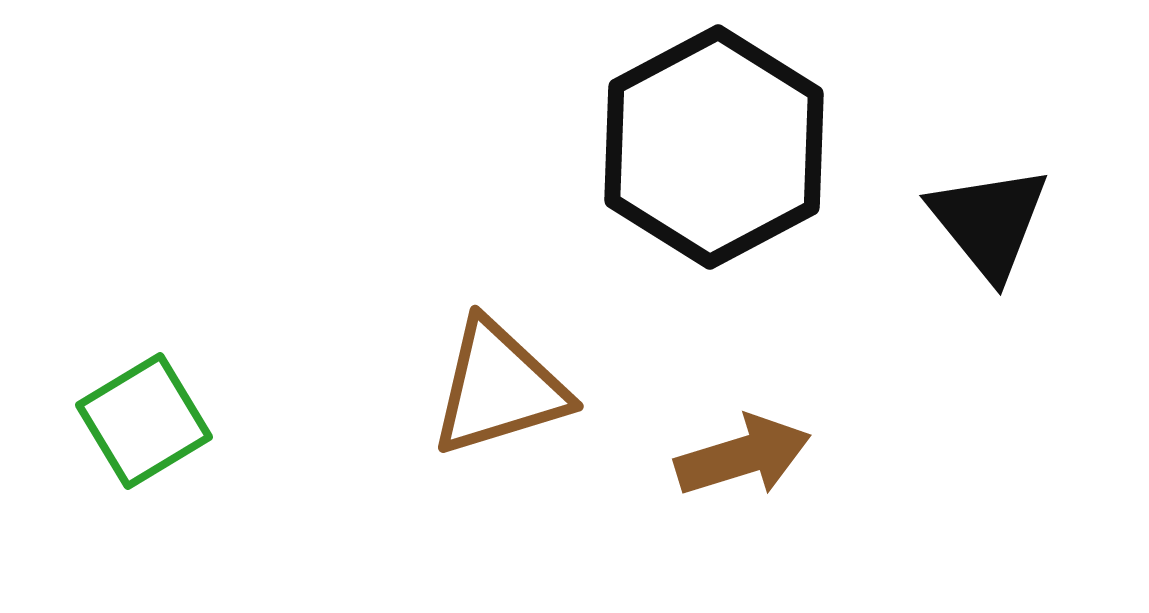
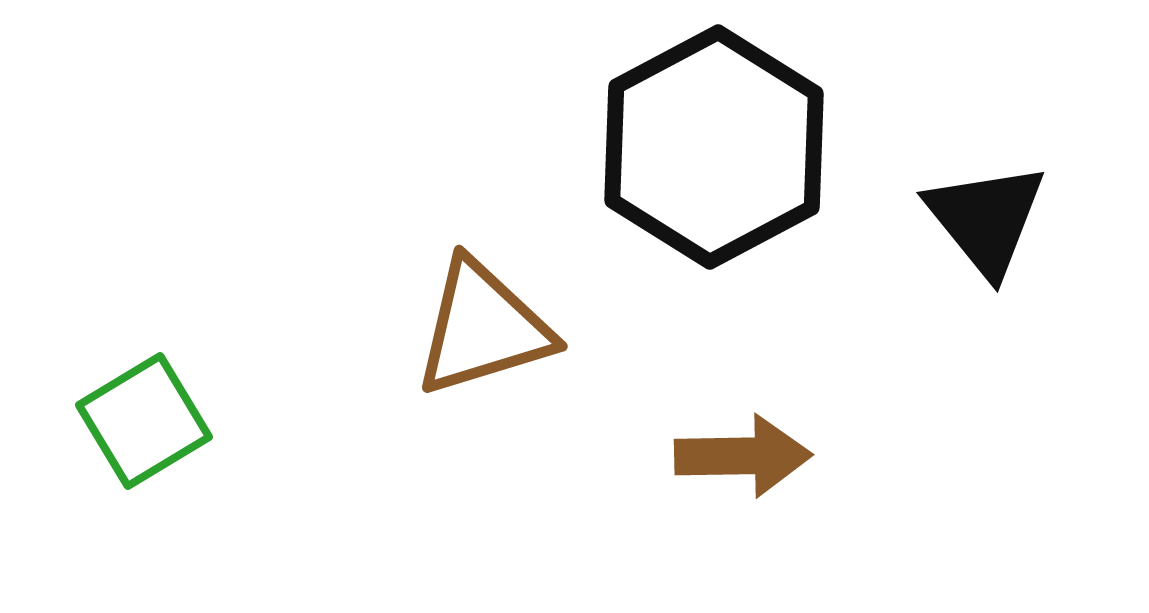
black triangle: moved 3 px left, 3 px up
brown triangle: moved 16 px left, 60 px up
brown arrow: rotated 16 degrees clockwise
